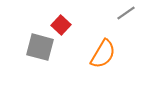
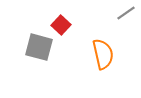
gray square: moved 1 px left
orange semicircle: rotated 44 degrees counterclockwise
